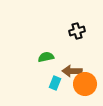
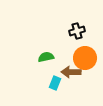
brown arrow: moved 1 px left, 1 px down
orange circle: moved 26 px up
